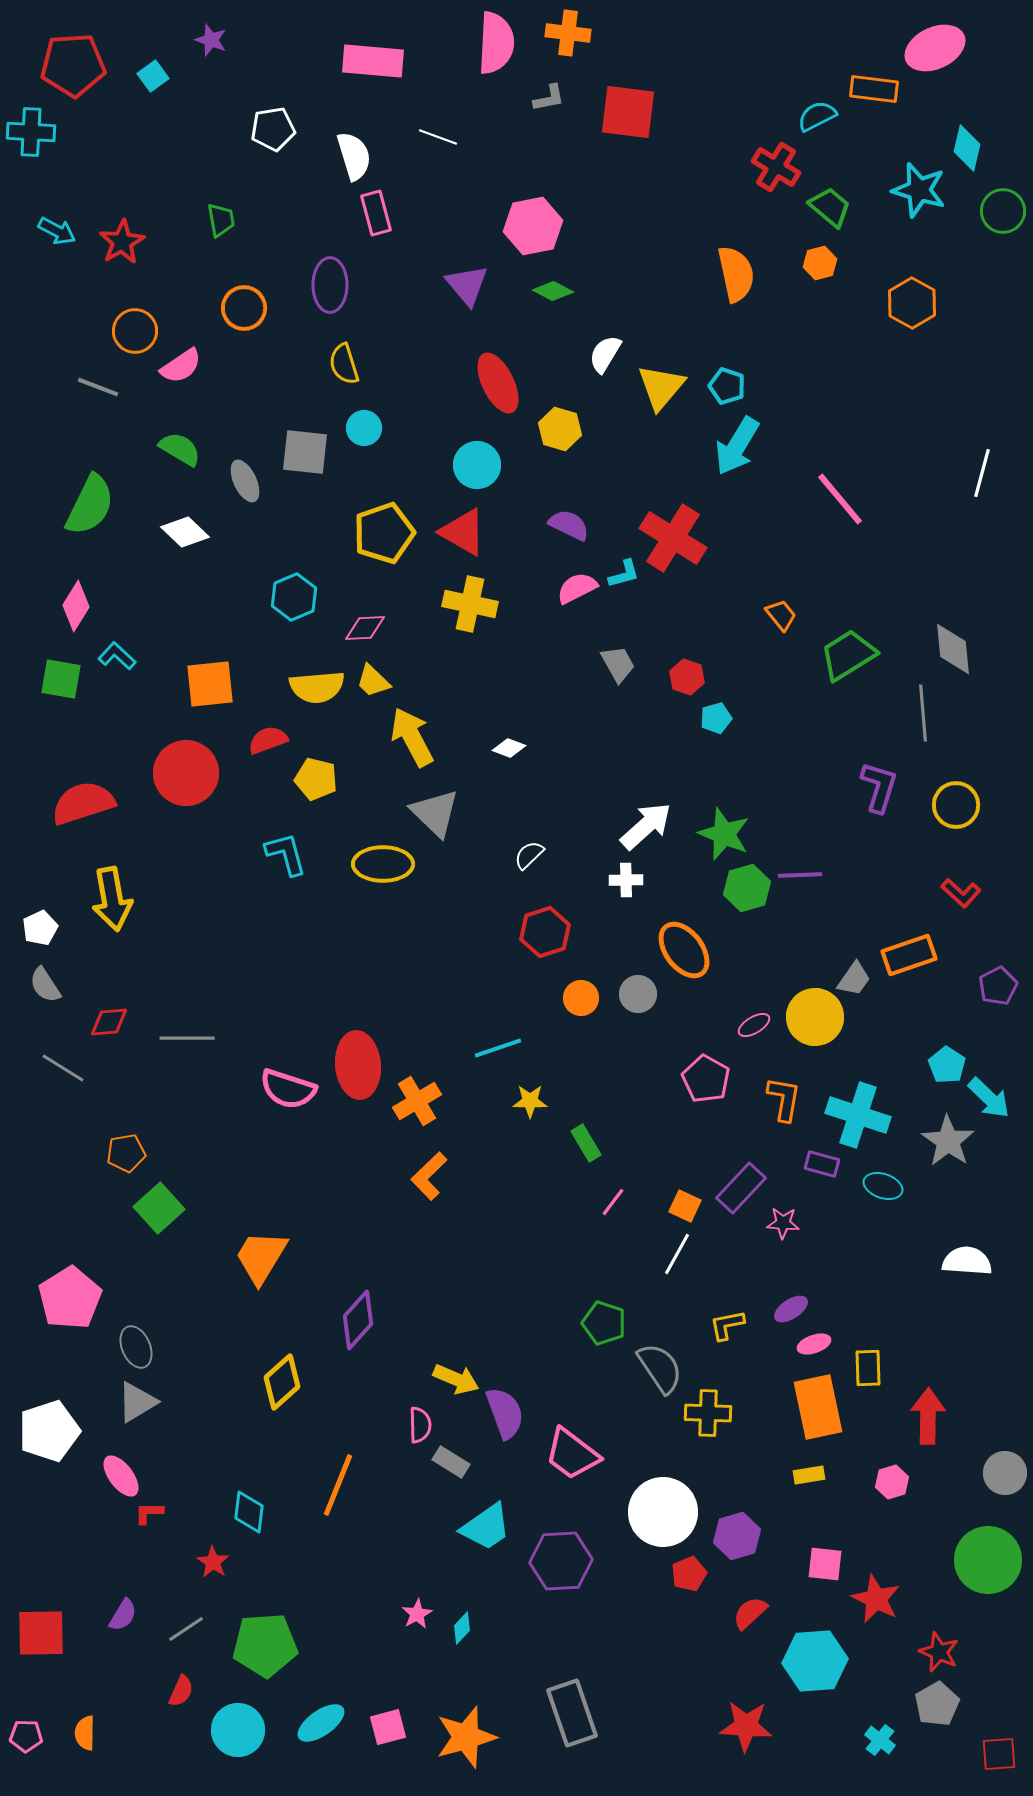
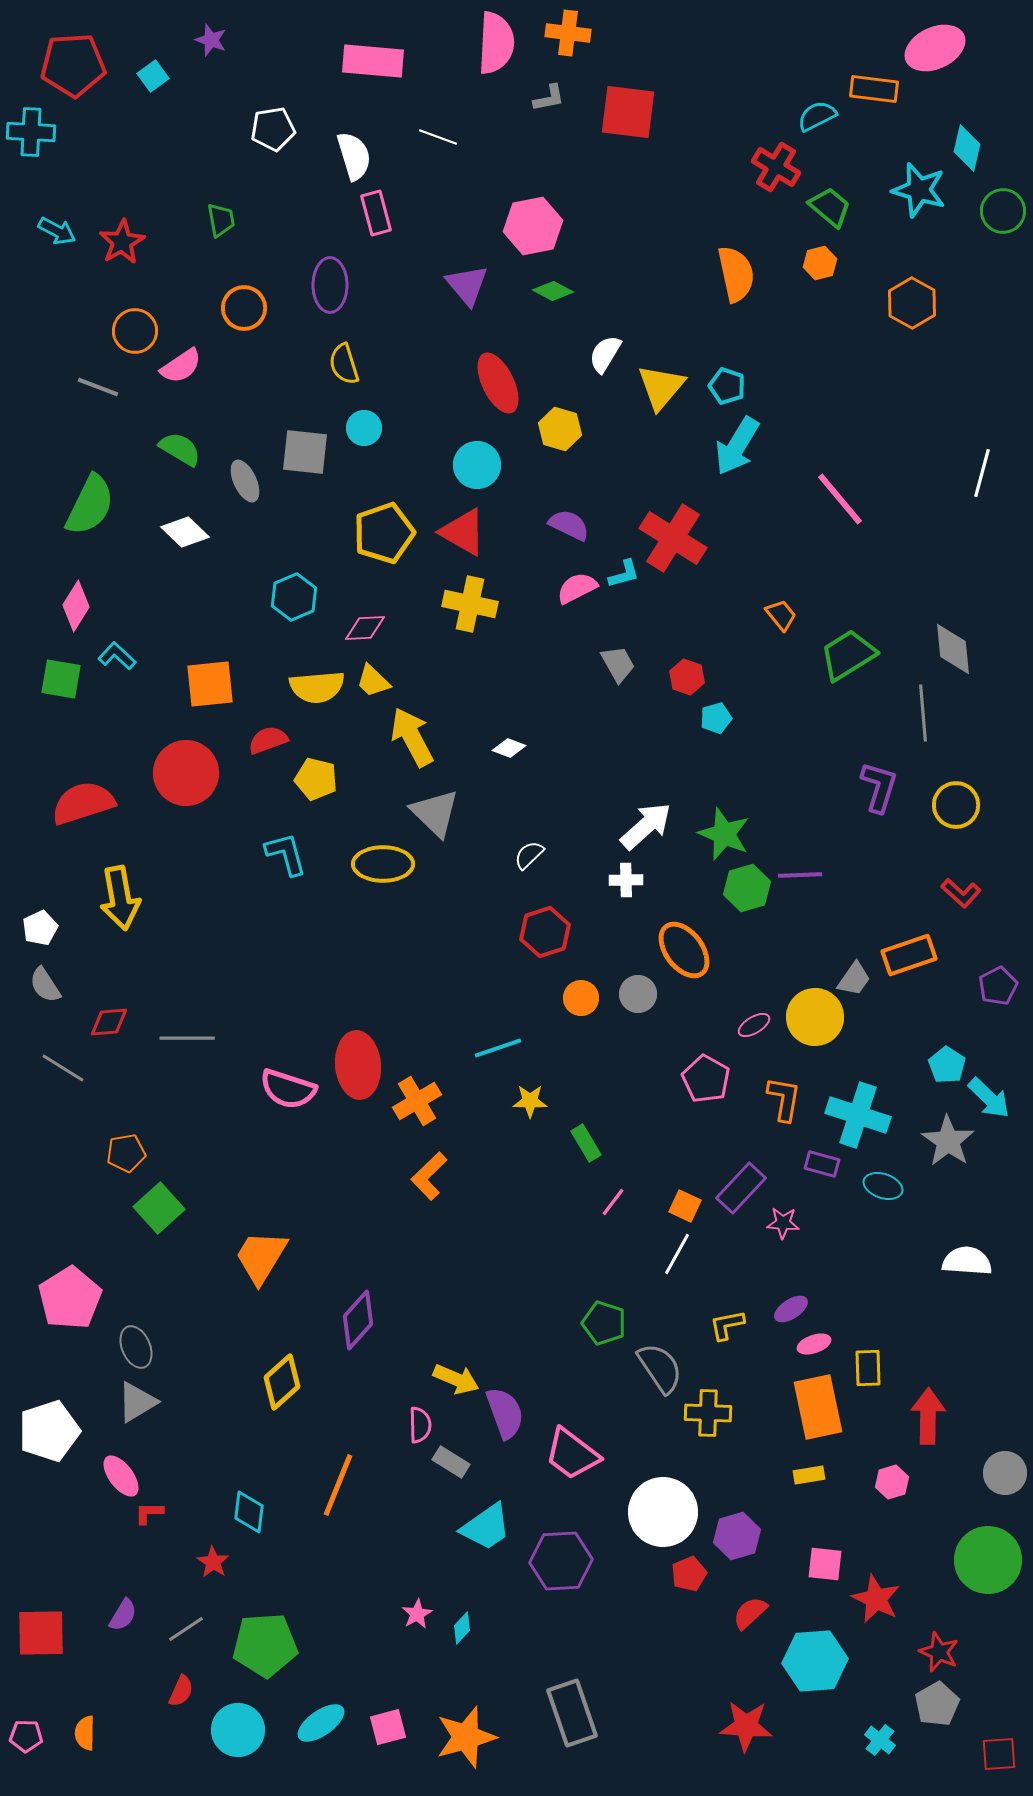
yellow arrow at (112, 899): moved 8 px right, 1 px up
